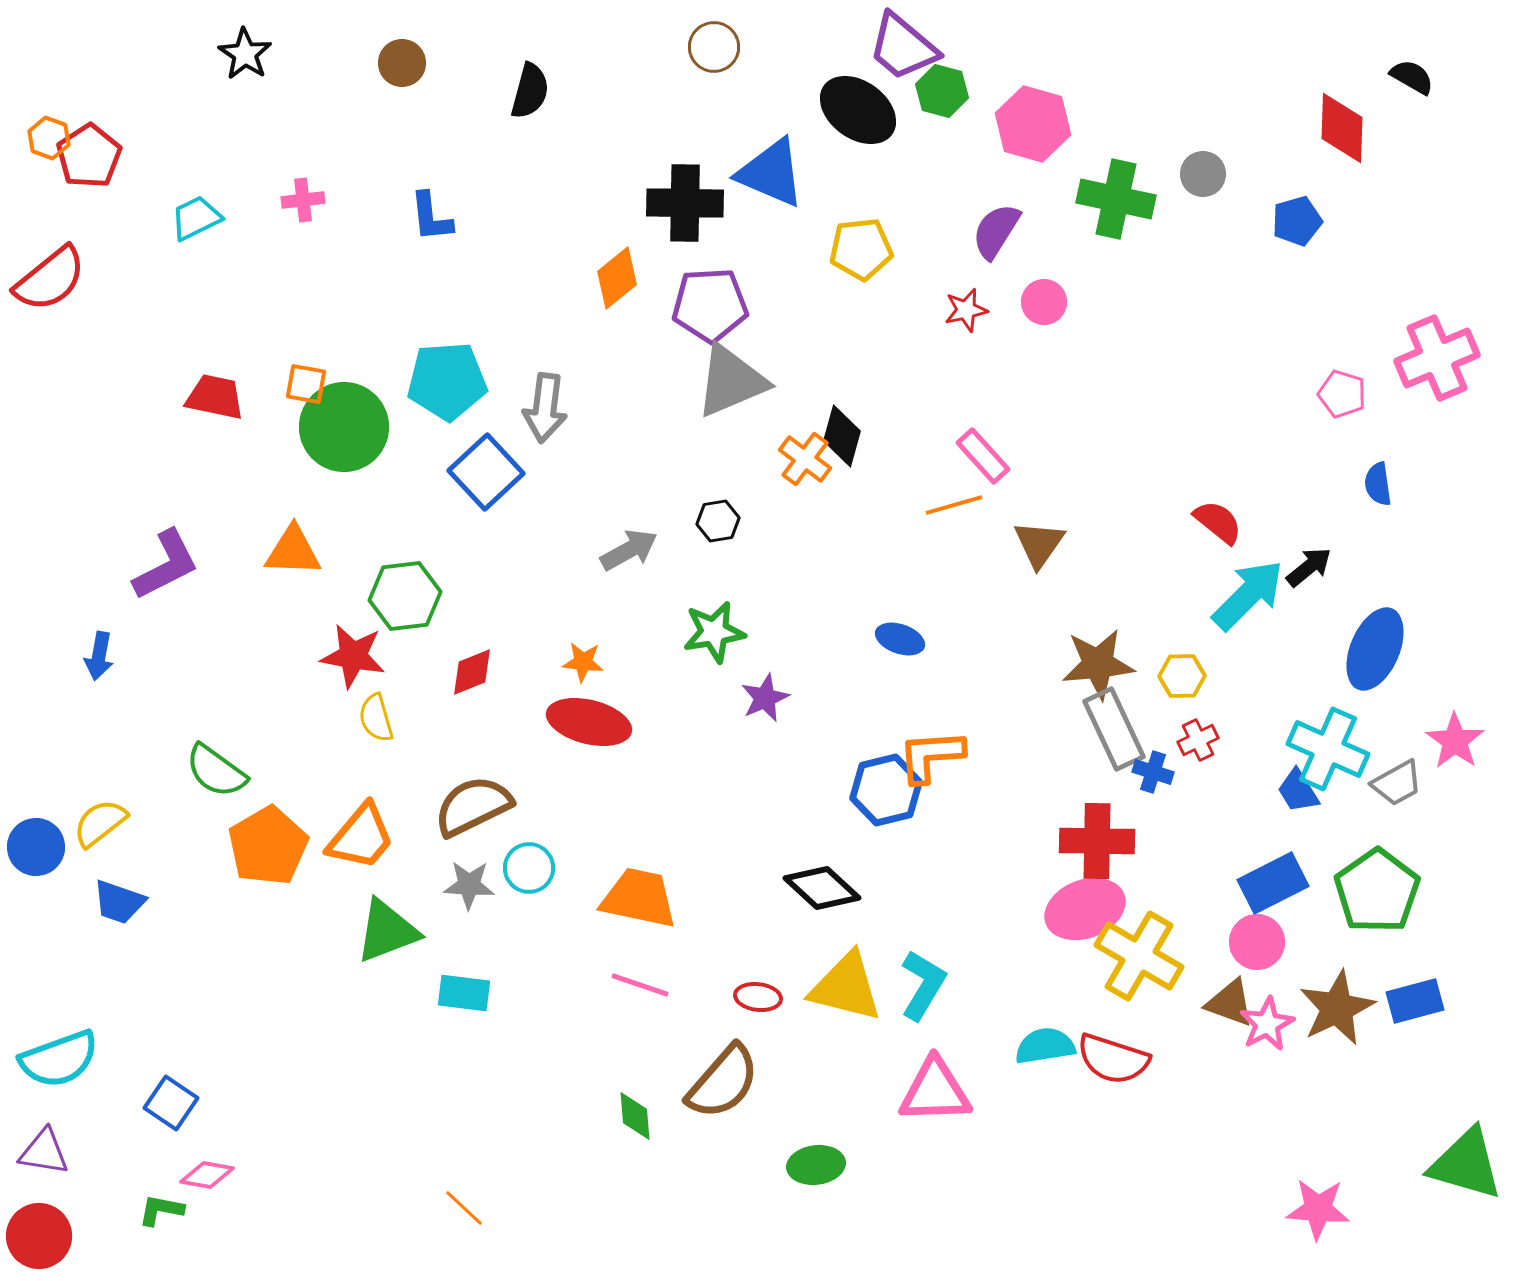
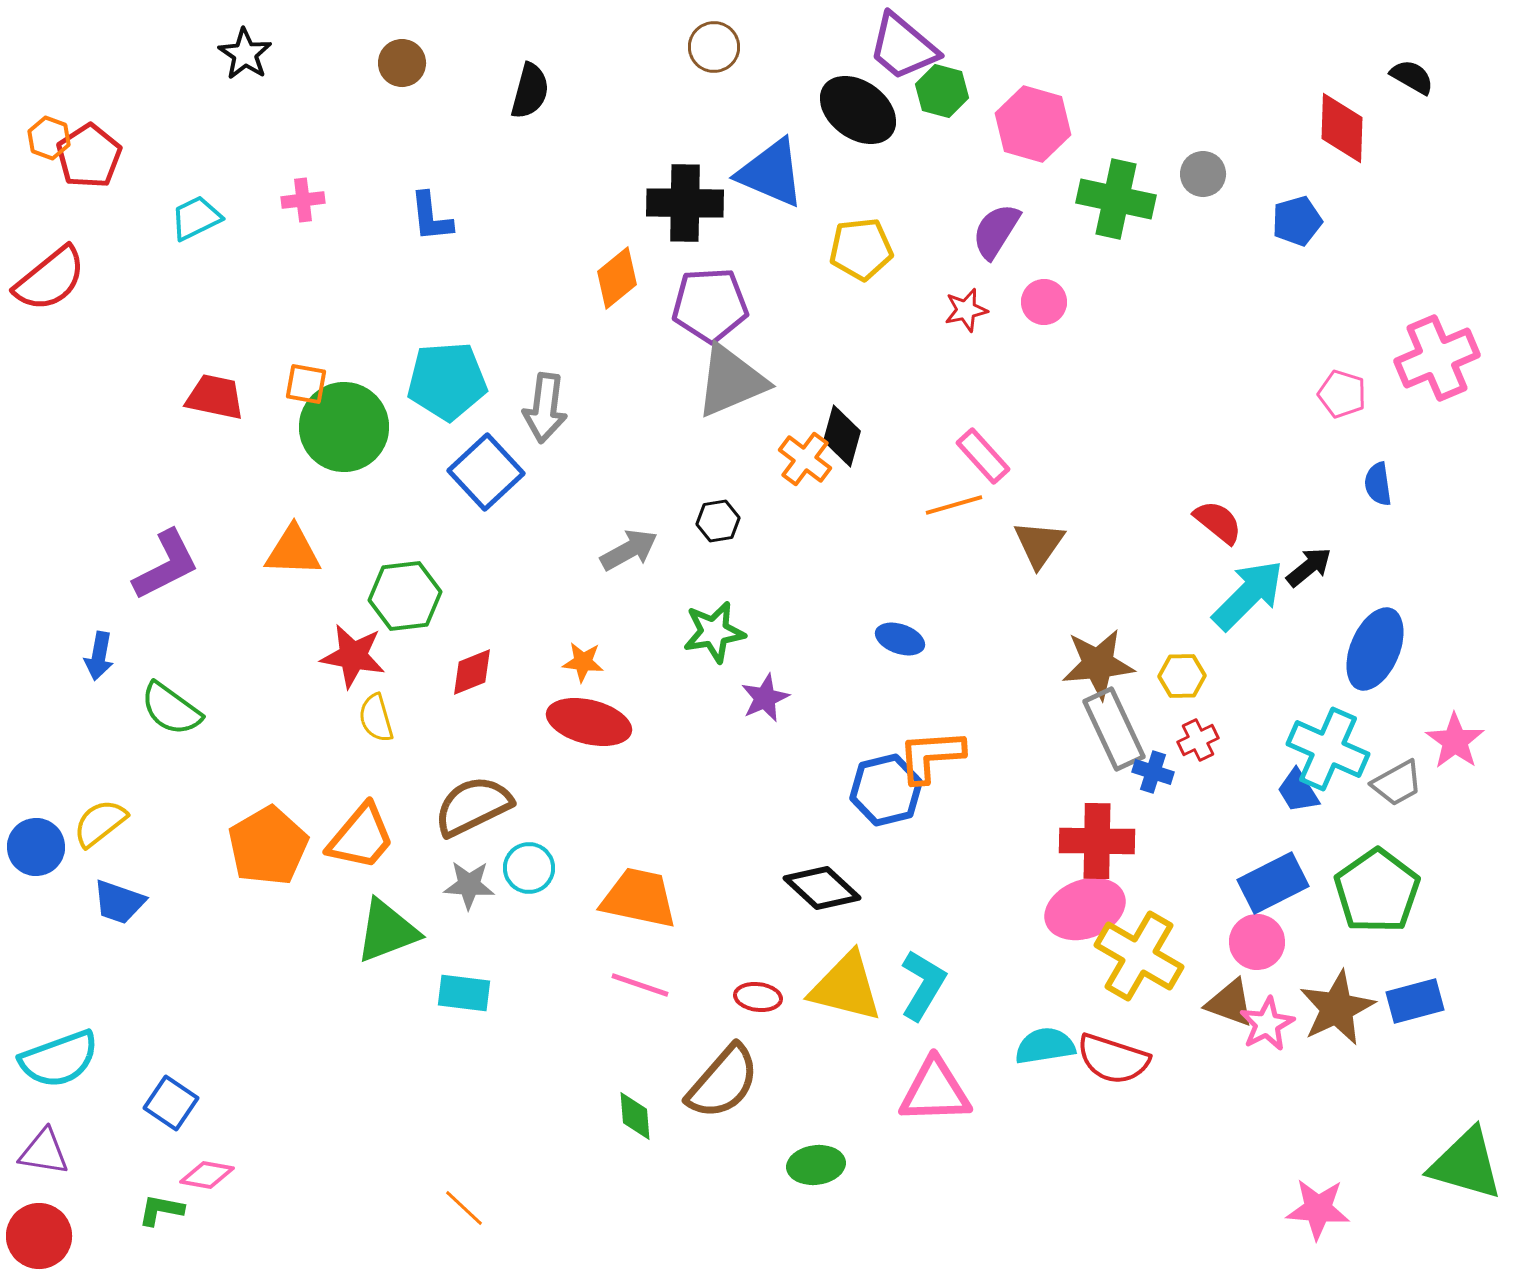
green semicircle at (216, 771): moved 45 px left, 62 px up
